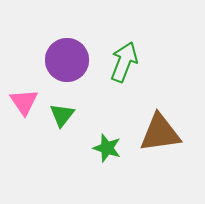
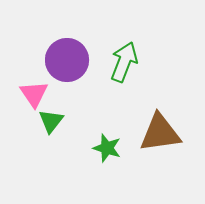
pink triangle: moved 10 px right, 8 px up
green triangle: moved 11 px left, 6 px down
